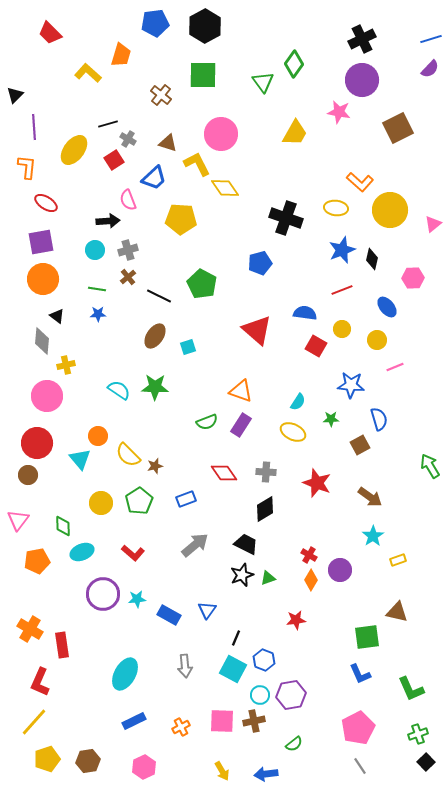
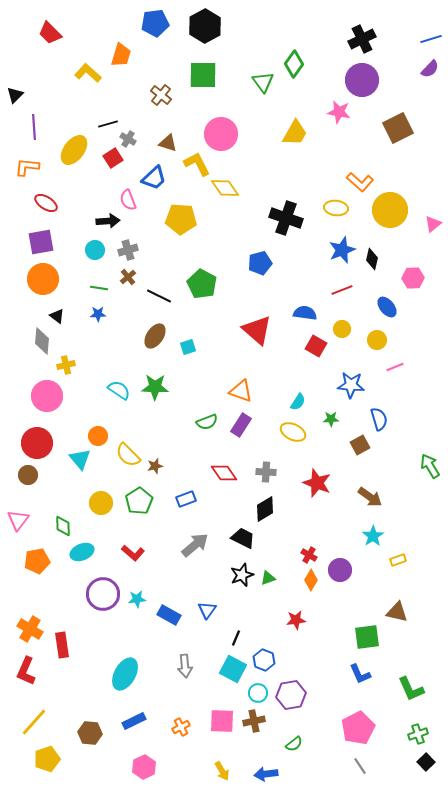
red square at (114, 160): moved 1 px left, 2 px up
orange L-shape at (27, 167): rotated 90 degrees counterclockwise
green line at (97, 289): moved 2 px right, 1 px up
black trapezoid at (246, 544): moved 3 px left, 6 px up
red L-shape at (40, 682): moved 14 px left, 11 px up
cyan circle at (260, 695): moved 2 px left, 2 px up
brown hexagon at (88, 761): moved 2 px right, 28 px up; rotated 15 degrees clockwise
